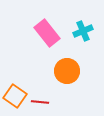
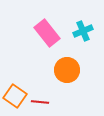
orange circle: moved 1 px up
